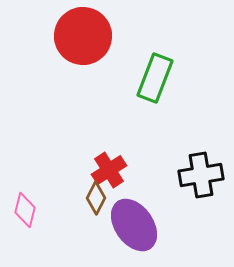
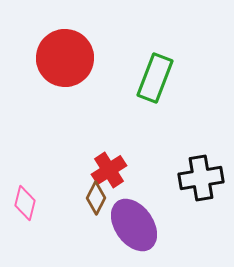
red circle: moved 18 px left, 22 px down
black cross: moved 3 px down
pink diamond: moved 7 px up
